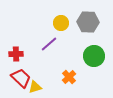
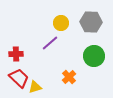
gray hexagon: moved 3 px right
purple line: moved 1 px right, 1 px up
red trapezoid: moved 2 px left
